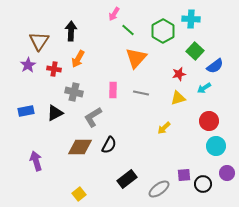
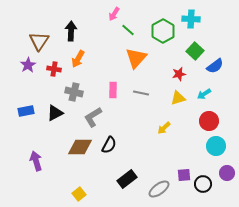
cyan arrow: moved 6 px down
